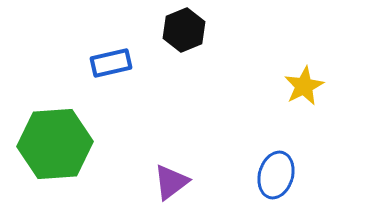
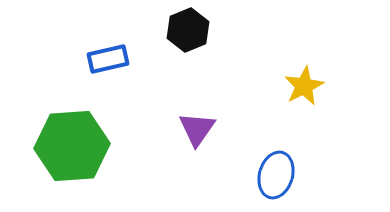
black hexagon: moved 4 px right
blue rectangle: moved 3 px left, 4 px up
green hexagon: moved 17 px right, 2 px down
purple triangle: moved 26 px right, 53 px up; rotated 18 degrees counterclockwise
